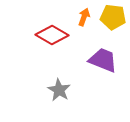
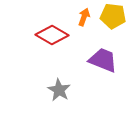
yellow pentagon: moved 1 px up
